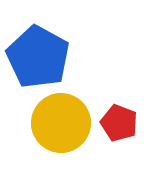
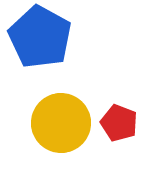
blue pentagon: moved 2 px right, 20 px up
